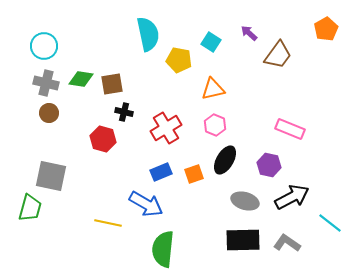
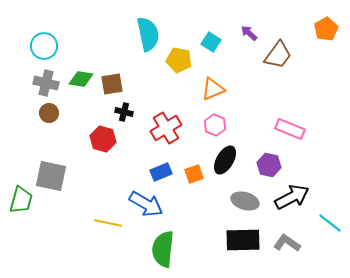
orange triangle: rotated 10 degrees counterclockwise
green trapezoid: moved 9 px left, 8 px up
